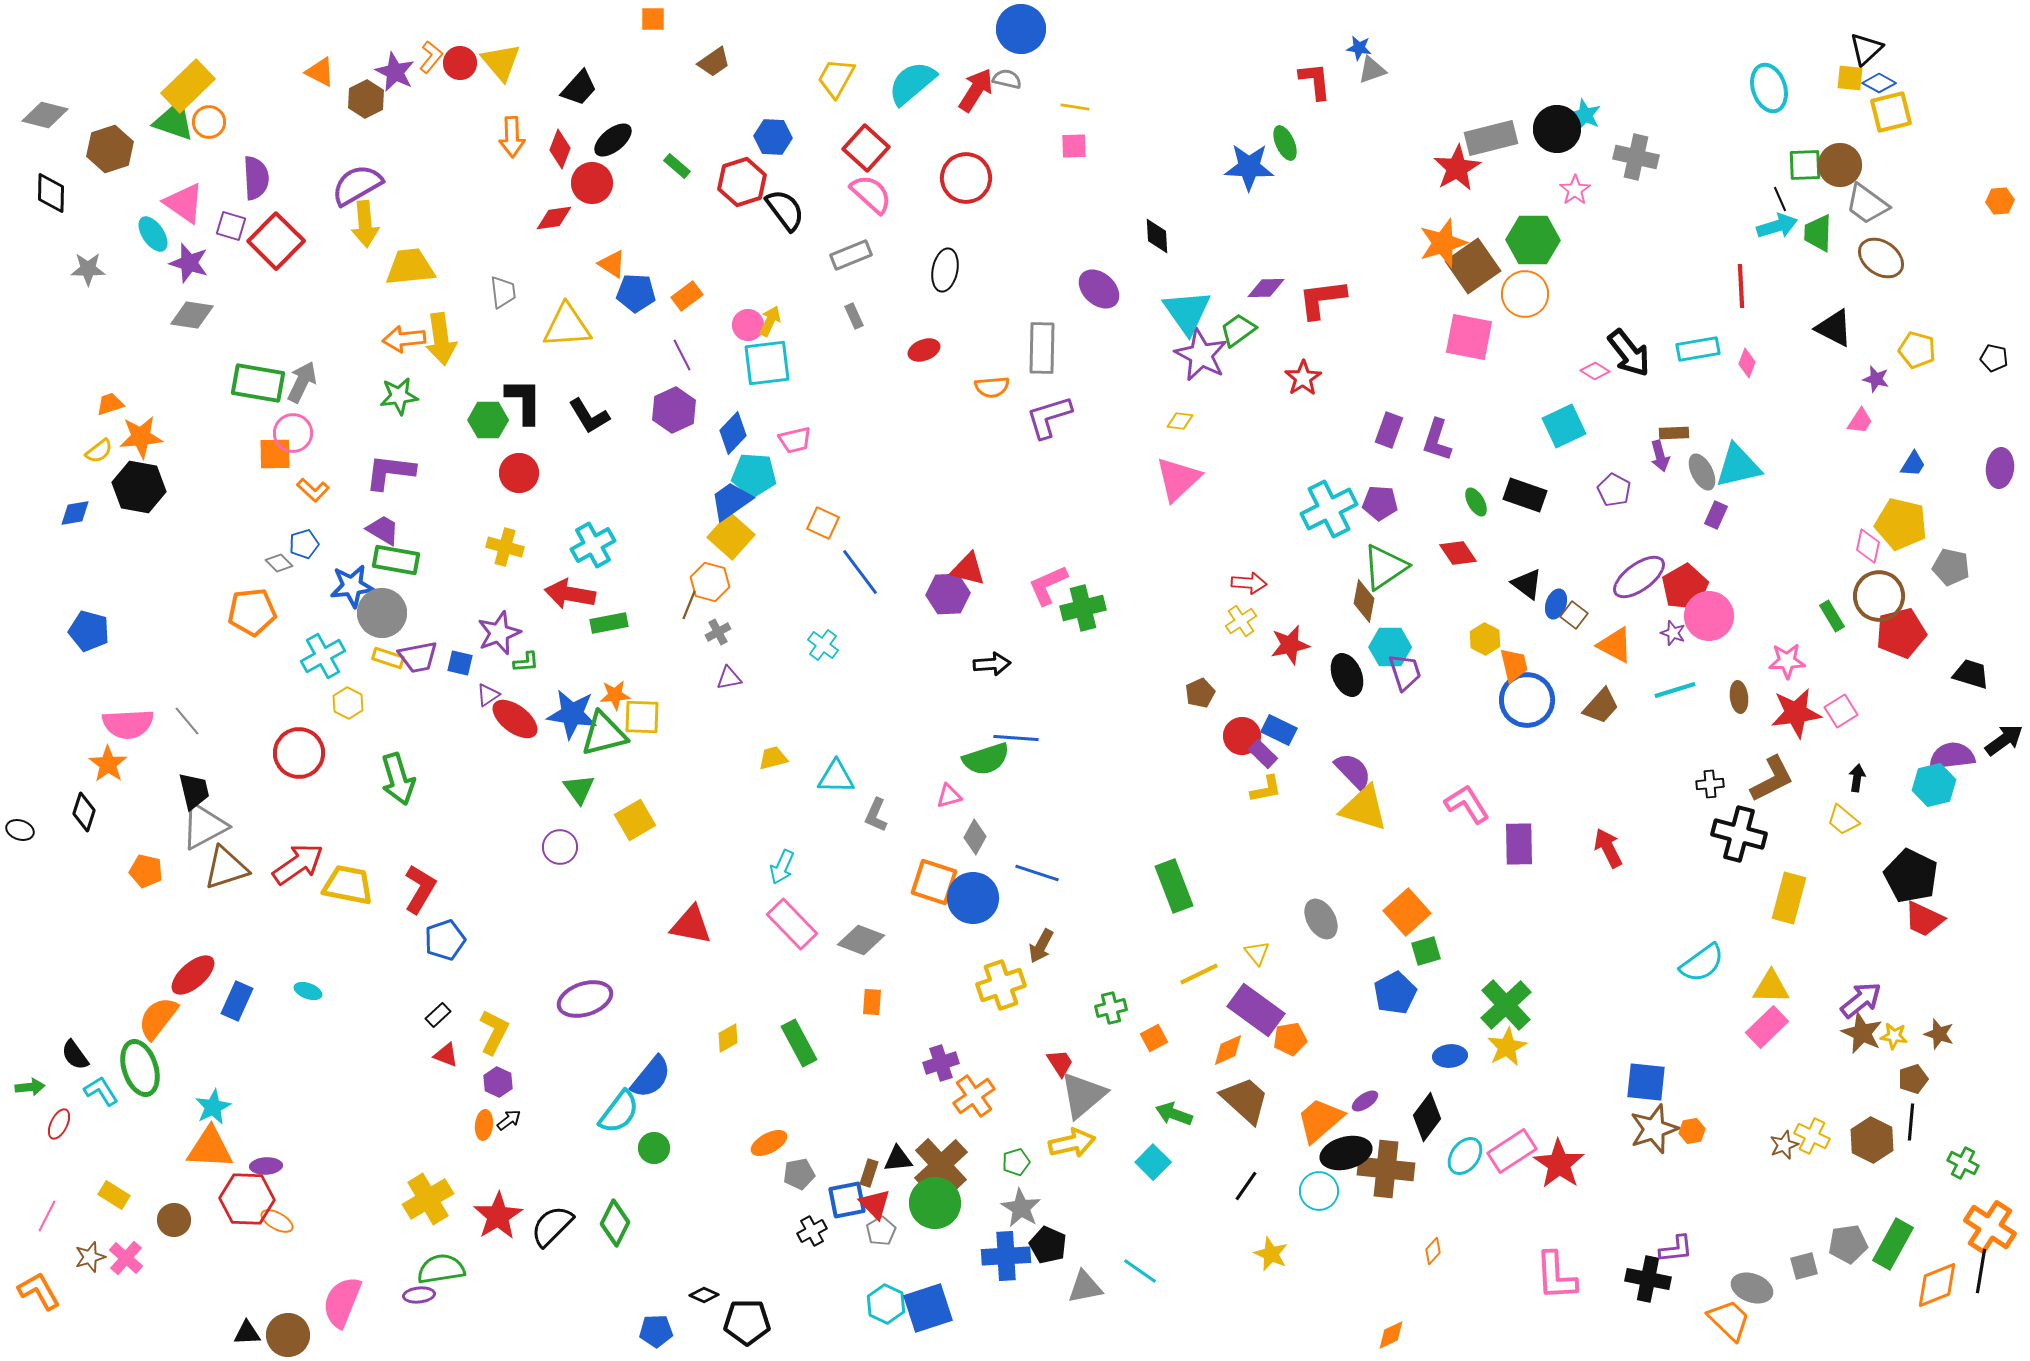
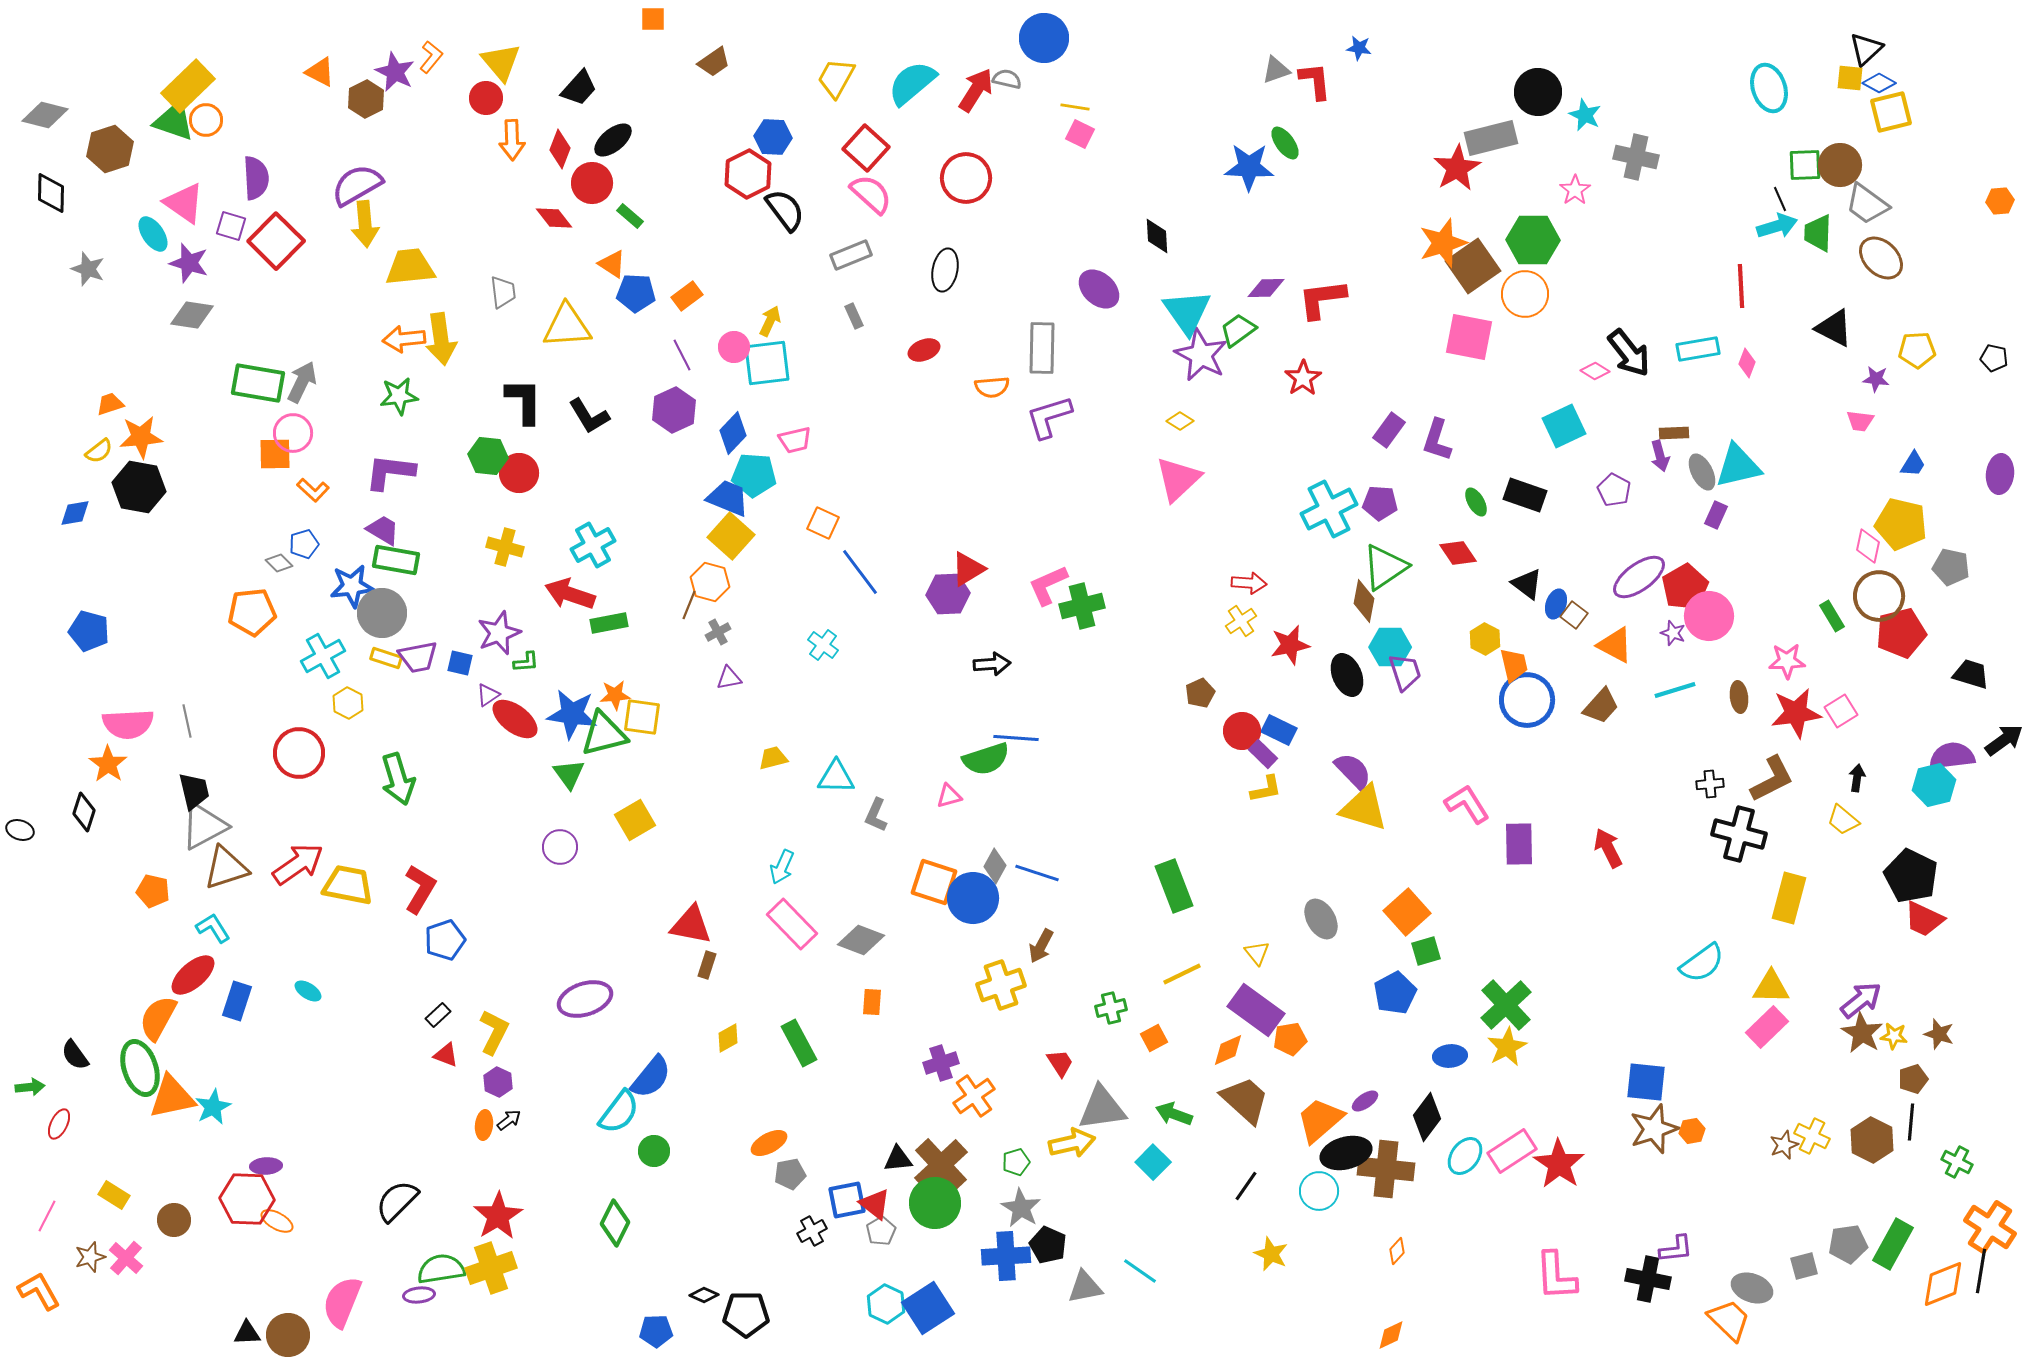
blue circle at (1021, 29): moved 23 px right, 9 px down
red circle at (460, 63): moved 26 px right, 35 px down
gray triangle at (1372, 70): moved 96 px left
orange circle at (209, 122): moved 3 px left, 2 px up
black circle at (1557, 129): moved 19 px left, 37 px up
orange arrow at (512, 137): moved 3 px down
green ellipse at (1285, 143): rotated 12 degrees counterclockwise
pink square at (1074, 146): moved 6 px right, 12 px up; rotated 28 degrees clockwise
green rectangle at (677, 166): moved 47 px left, 50 px down
red hexagon at (742, 182): moved 6 px right, 8 px up; rotated 9 degrees counterclockwise
red diamond at (554, 218): rotated 60 degrees clockwise
brown ellipse at (1881, 258): rotated 9 degrees clockwise
gray star at (88, 269): rotated 20 degrees clockwise
pink circle at (748, 325): moved 14 px left, 22 px down
yellow pentagon at (1917, 350): rotated 18 degrees counterclockwise
purple star at (1876, 379): rotated 8 degrees counterclockwise
green hexagon at (488, 420): moved 36 px down; rotated 6 degrees clockwise
yellow diamond at (1180, 421): rotated 24 degrees clockwise
pink trapezoid at (1860, 421): rotated 64 degrees clockwise
purple rectangle at (1389, 430): rotated 16 degrees clockwise
purple ellipse at (2000, 468): moved 6 px down
blue trapezoid at (731, 501): moved 3 px left, 3 px up; rotated 57 degrees clockwise
red triangle at (968, 569): rotated 45 degrees counterclockwise
red arrow at (570, 594): rotated 9 degrees clockwise
green cross at (1083, 608): moved 1 px left, 2 px up
yellow rectangle at (388, 658): moved 2 px left
yellow square at (642, 717): rotated 6 degrees clockwise
gray line at (187, 721): rotated 28 degrees clockwise
red circle at (1242, 736): moved 5 px up
green triangle at (579, 789): moved 10 px left, 15 px up
gray diamond at (975, 837): moved 20 px right, 29 px down
orange pentagon at (146, 871): moved 7 px right, 20 px down
yellow line at (1199, 974): moved 17 px left
cyan ellipse at (308, 991): rotated 12 degrees clockwise
blue rectangle at (237, 1001): rotated 6 degrees counterclockwise
orange semicircle at (158, 1018): rotated 9 degrees counterclockwise
brown star at (1862, 1033): rotated 6 degrees clockwise
cyan L-shape at (101, 1091): moved 112 px right, 163 px up
gray triangle at (1083, 1095): moved 19 px right, 13 px down; rotated 32 degrees clockwise
orange triangle at (210, 1148): moved 38 px left, 51 px up; rotated 15 degrees counterclockwise
green circle at (654, 1148): moved 3 px down
green cross at (1963, 1163): moved 6 px left, 1 px up
brown rectangle at (869, 1173): moved 162 px left, 208 px up
gray pentagon at (799, 1174): moved 9 px left
yellow cross at (428, 1199): moved 63 px right, 69 px down; rotated 12 degrees clockwise
red triangle at (875, 1204): rotated 8 degrees counterclockwise
black semicircle at (552, 1226): moved 155 px left, 25 px up
orange diamond at (1433, 1251): moved 36 px left
orange diamond at (1937, 1285): moved 6 px right, 1 px up
blue square at (928, 1308): rotated 15 degrees counterclockwise
black pentagon at (747, 1322): moved 1 px left, 8 px up
